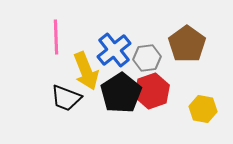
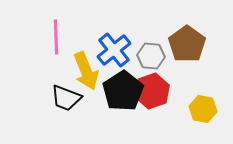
gray hexagon: moved 4 px right, 2 px up; rotated 12 degrees clockwise
black pentagon: moved 2 px right, 2 px up
